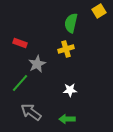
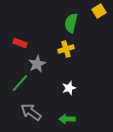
white star: moved 1 px left, 2 px up; rotated 16 degrees counterclockwise
